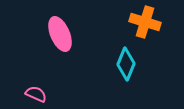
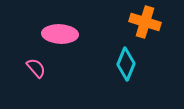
pink ellipse: rotated 64 degrees counterclockwise
pink semicircle: moved 26 px up; rotated 25 degrees clockwise
